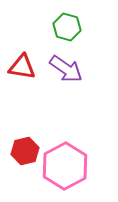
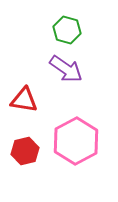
green hexagon: moved 3 px down
red triangle: moved 2 px right, 33 px down
pink hexagon: moved 11 px right, 25 px up
